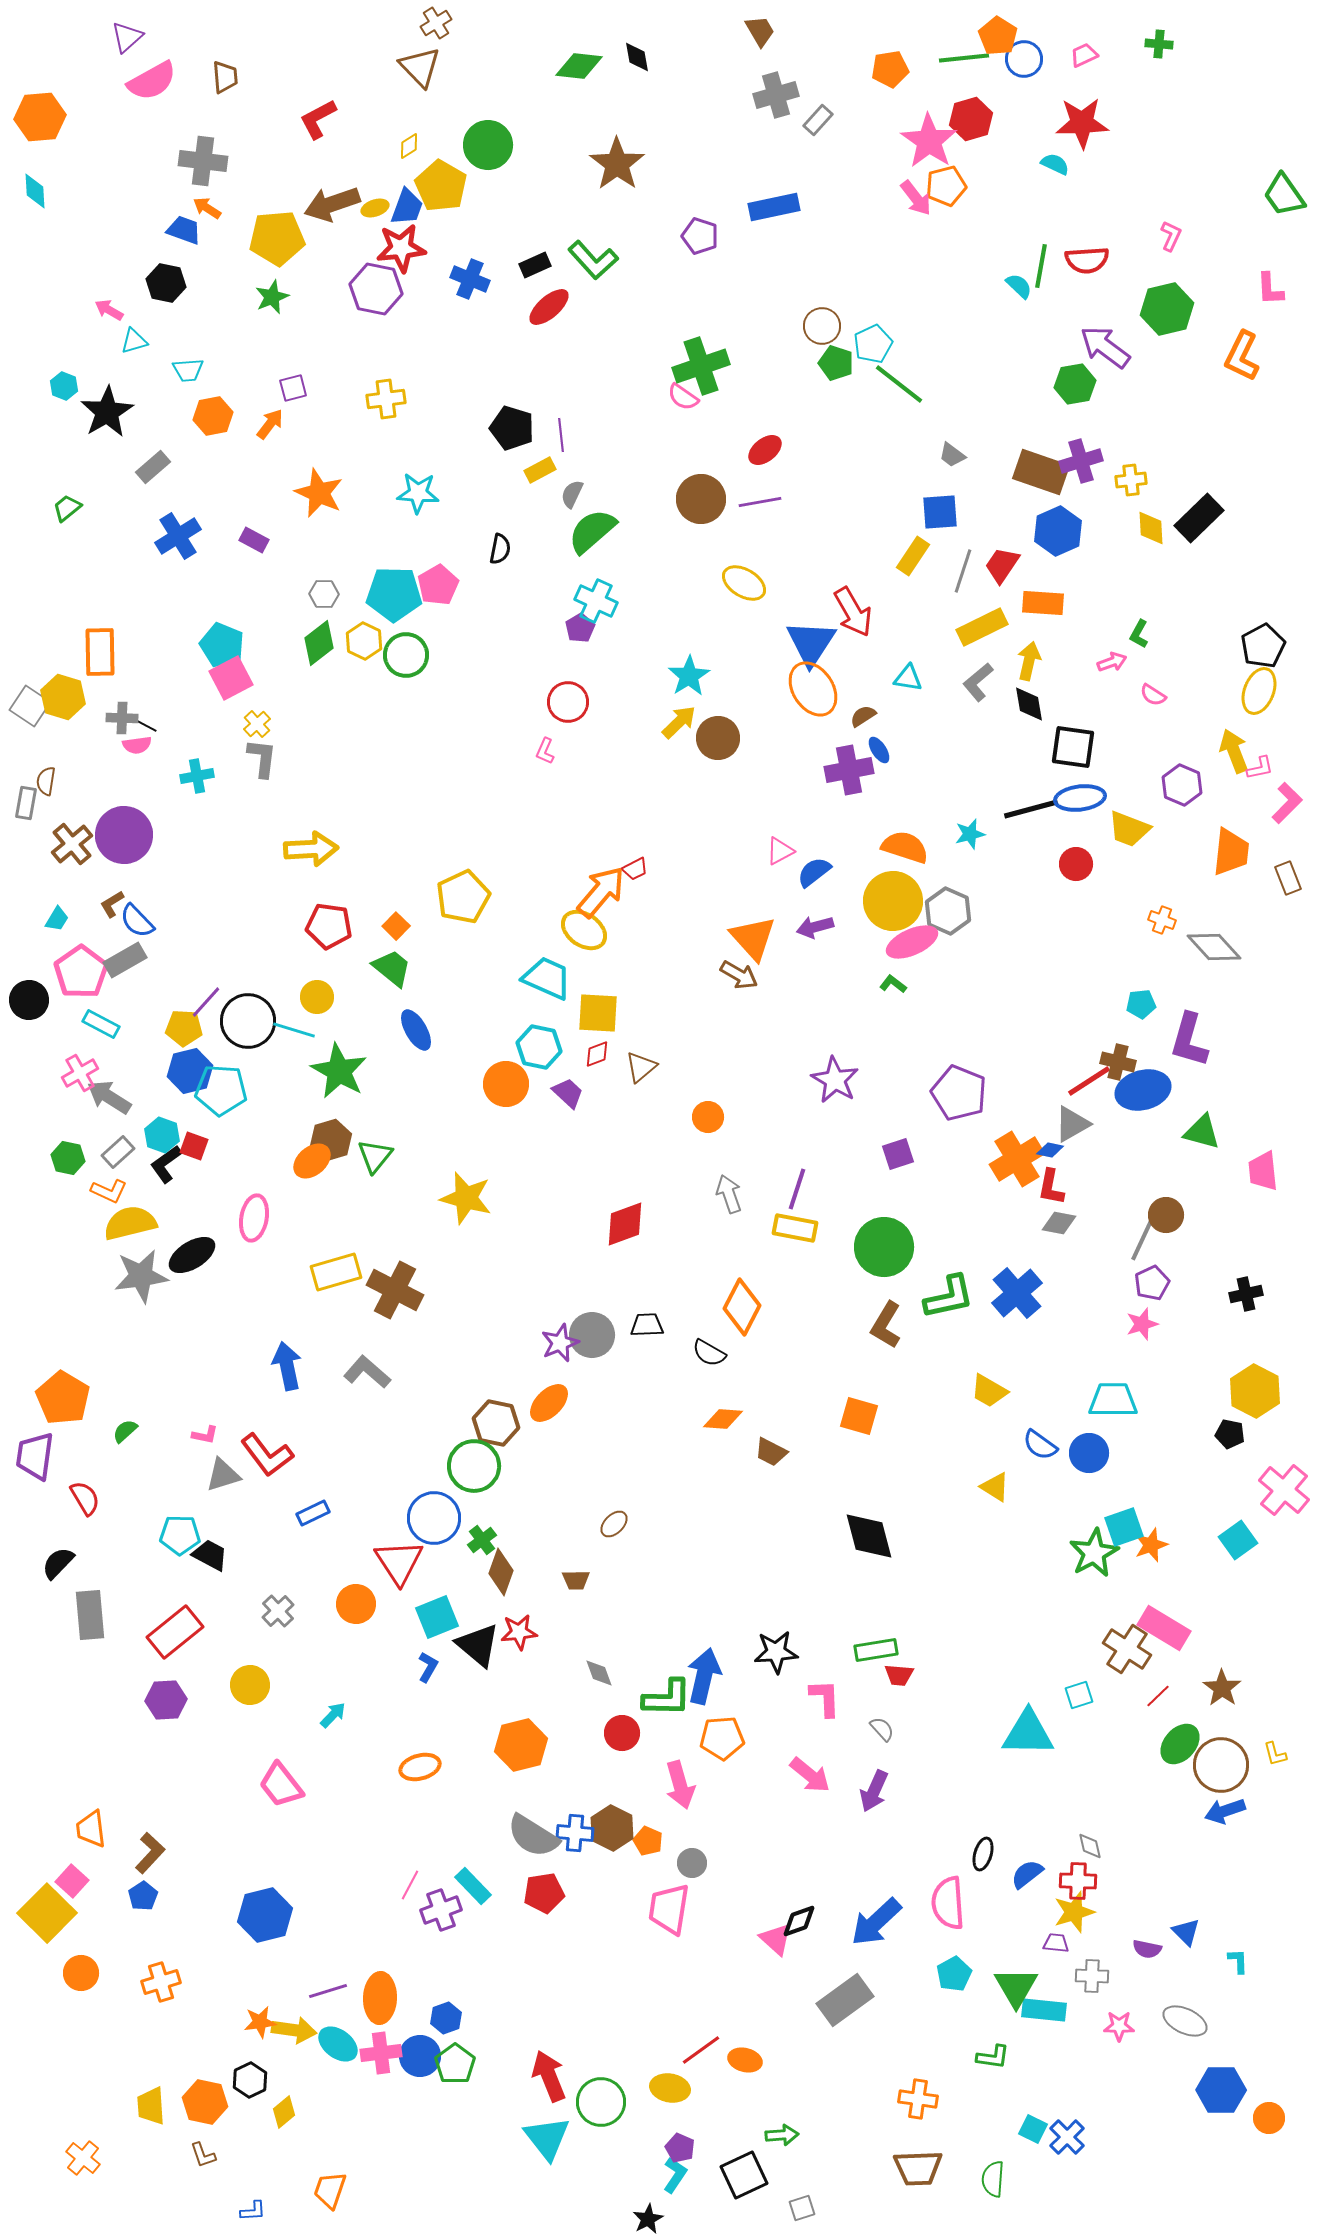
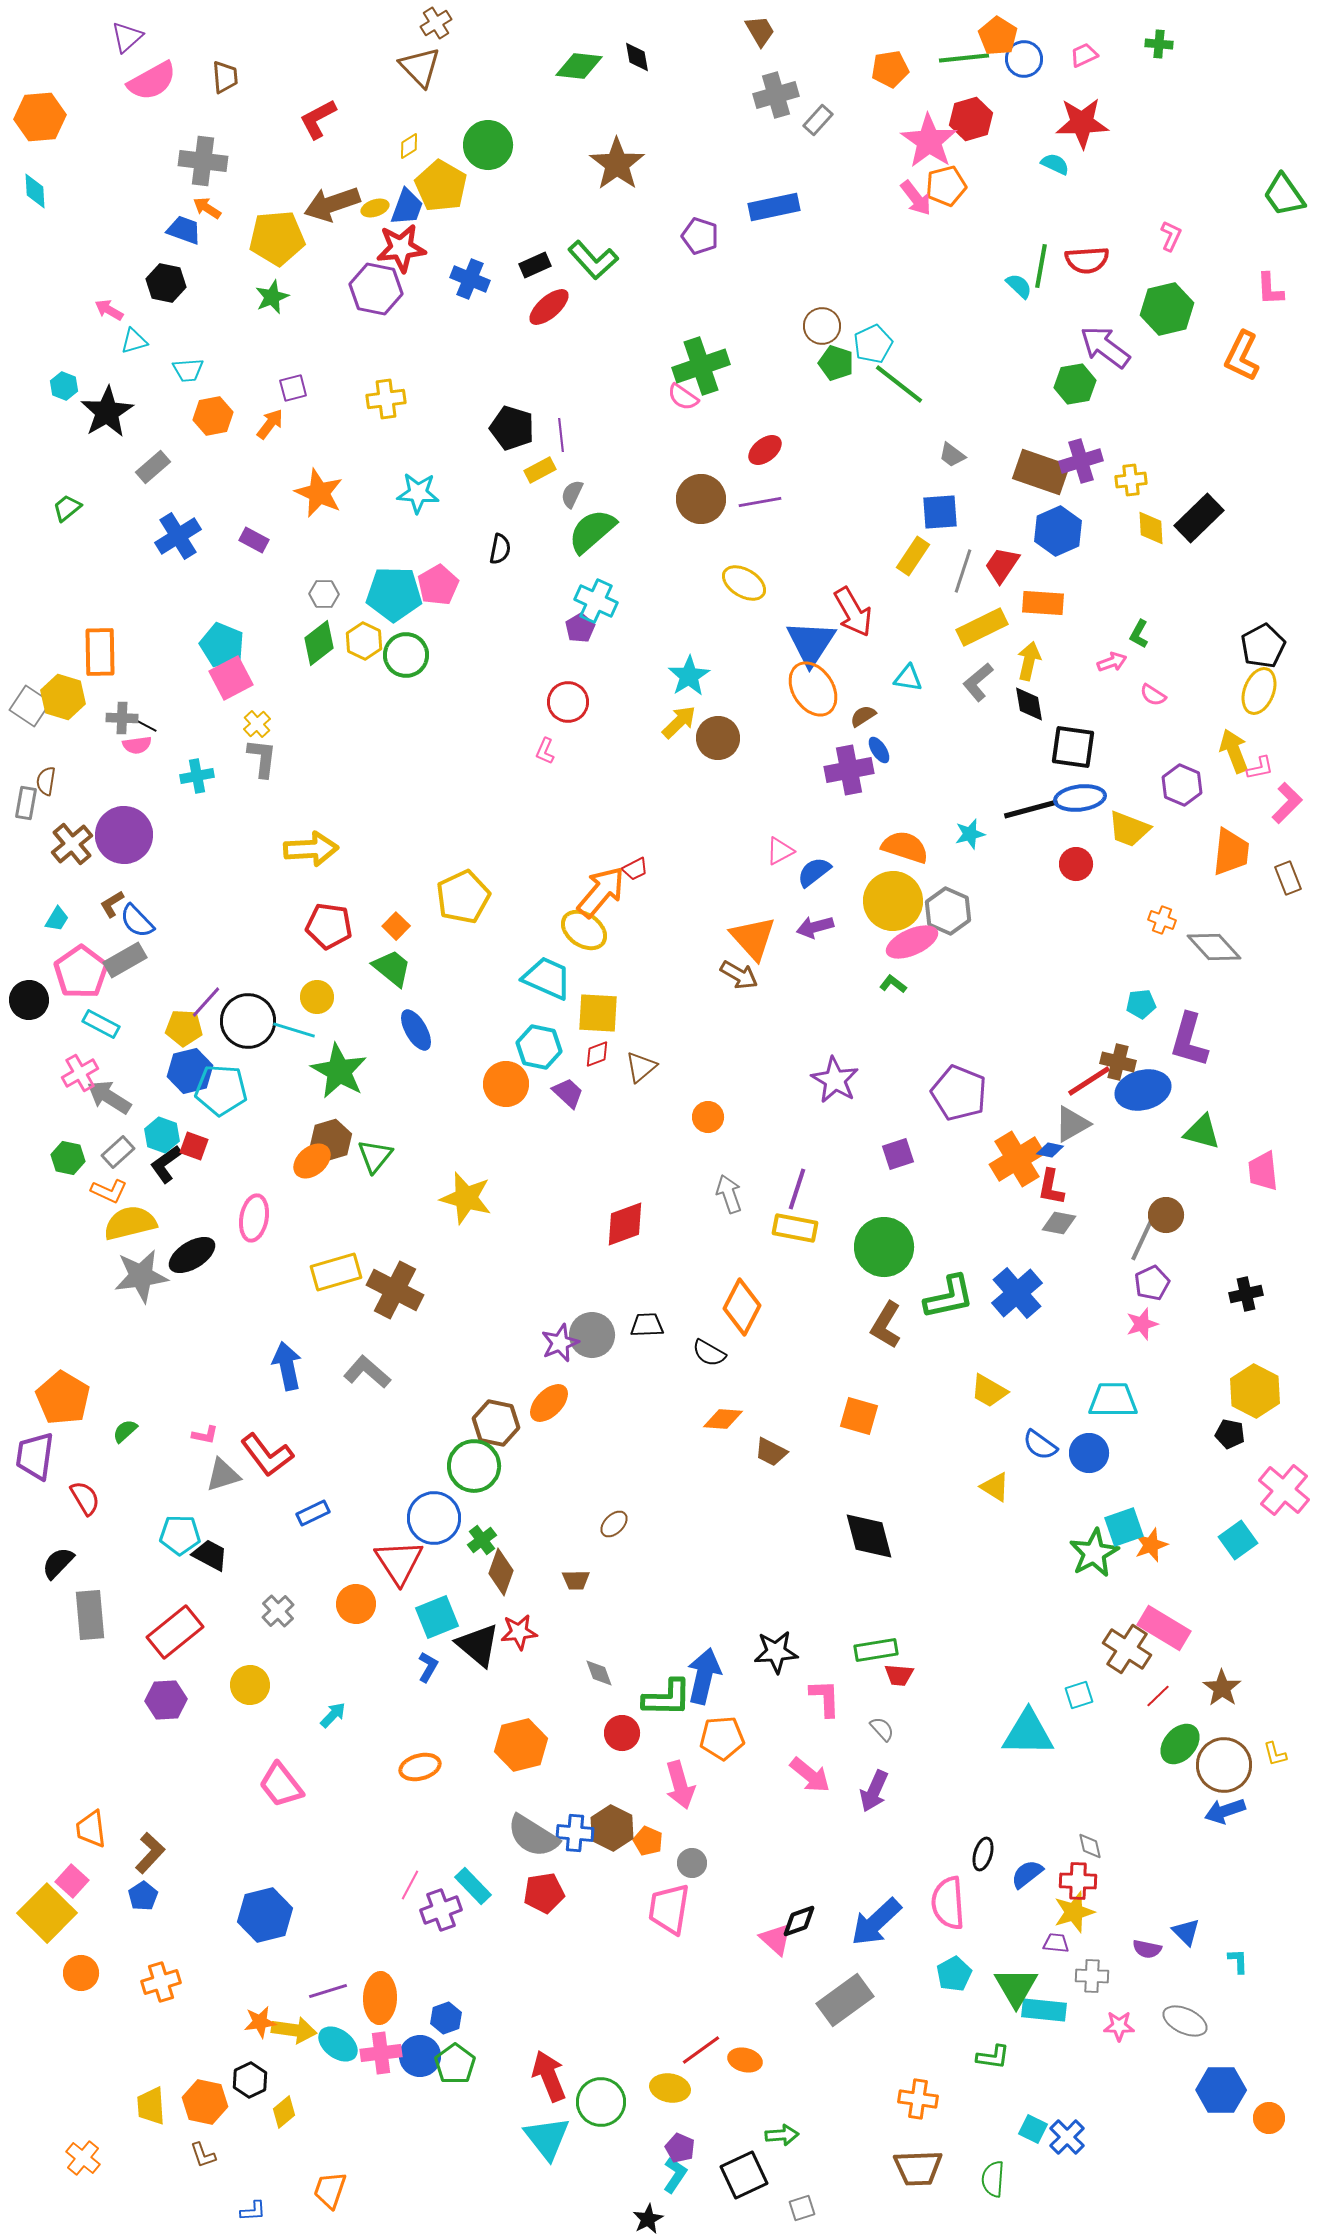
brown circle at (1221, 1765): moved 3 px right
